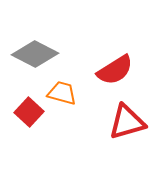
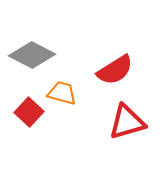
gray diamond: moved 3 px left, 1 px down
